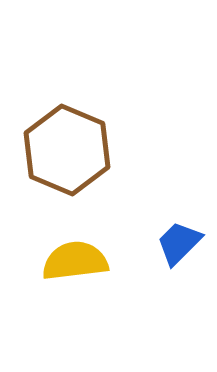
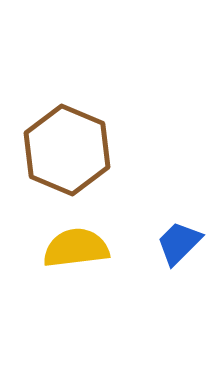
yellow semicircle: moved 1 px right, 13 px up
